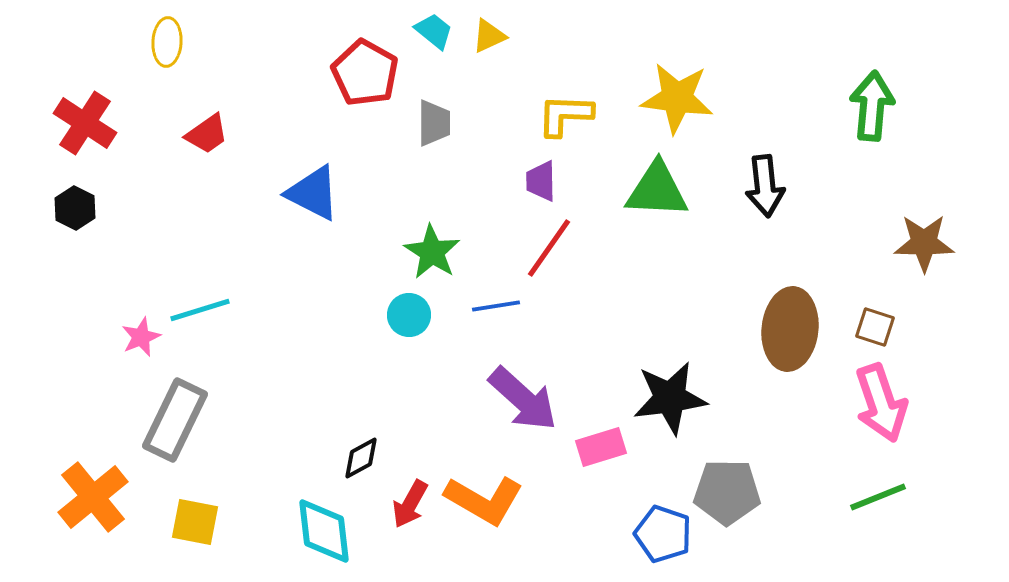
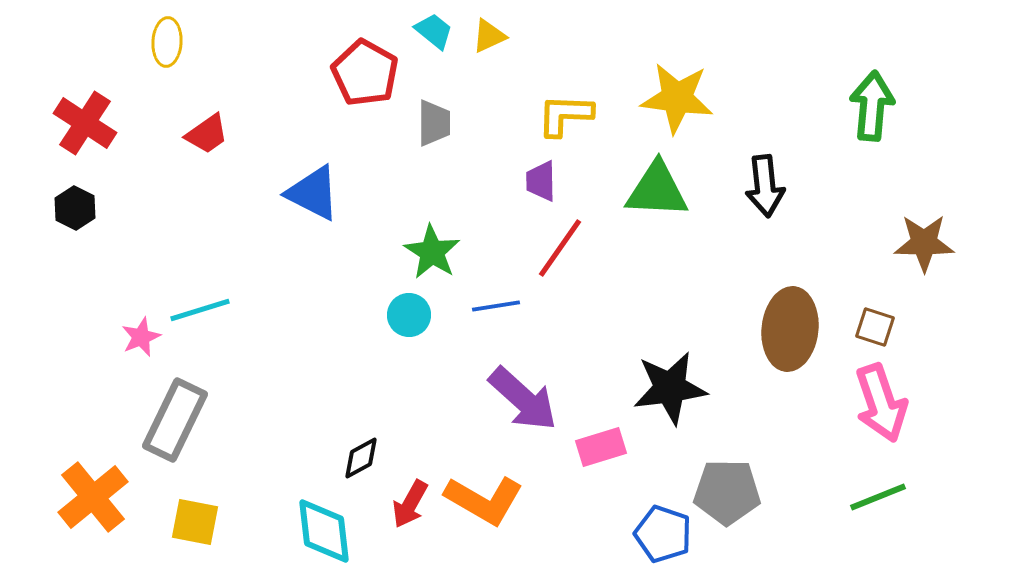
red line: moved 11 px right
black star: moved 10 px up
